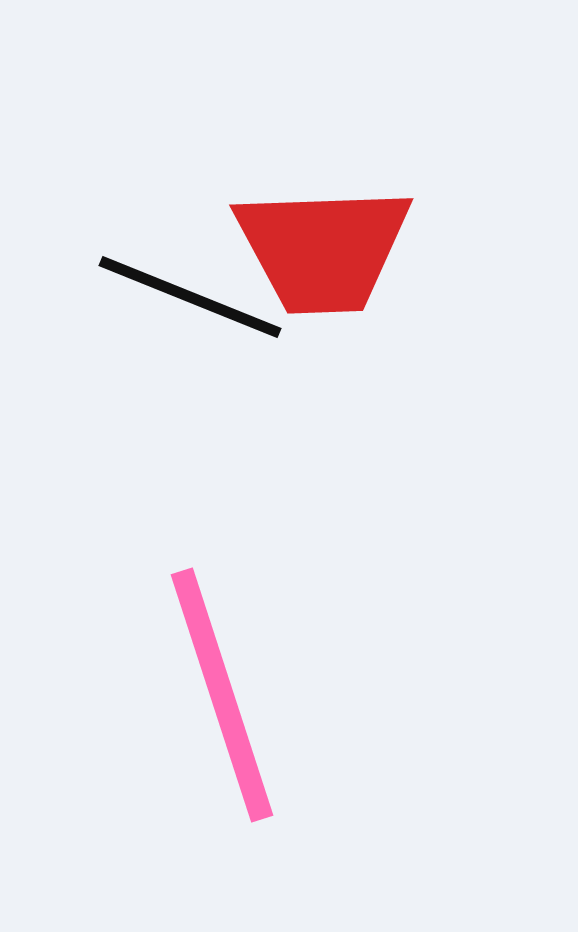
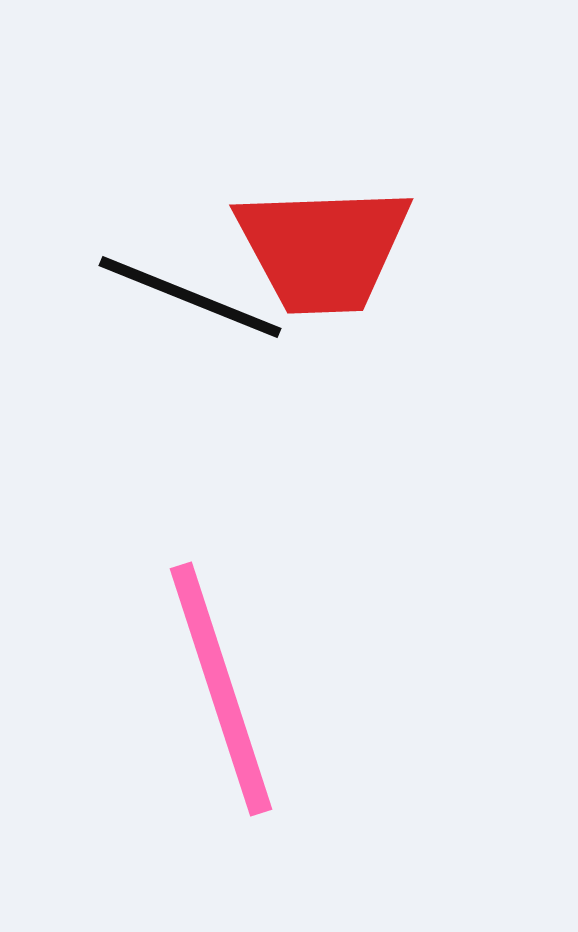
pink line: moved 1 px left, 6 px up
